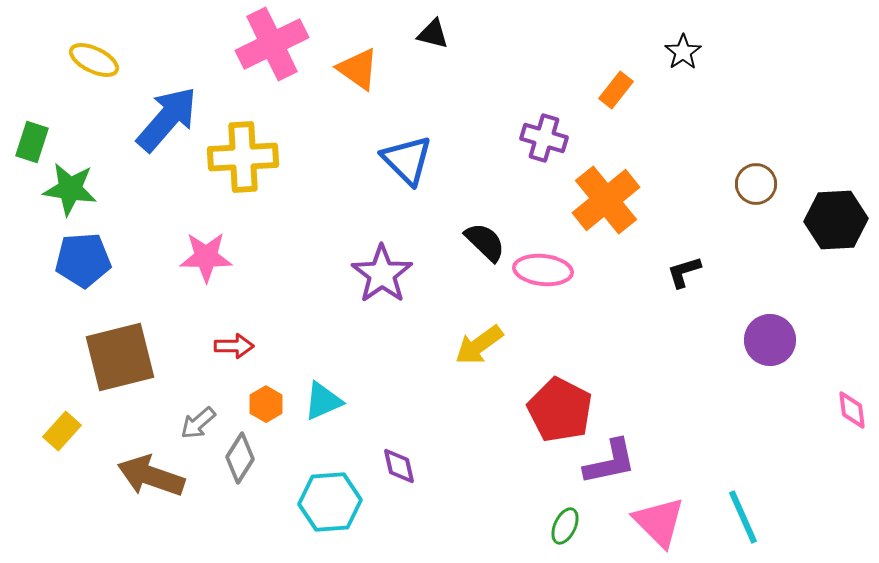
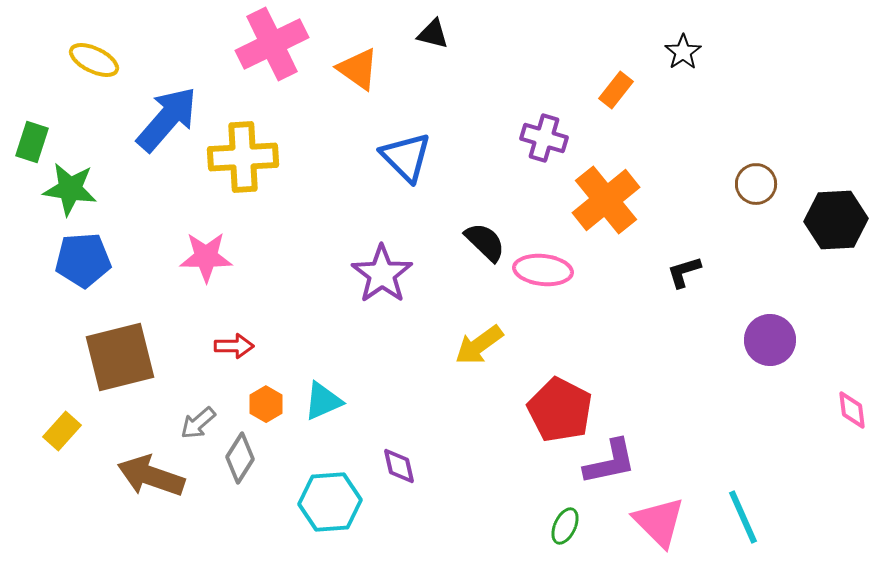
blue triangle: moved 1 px left, 3 px up
